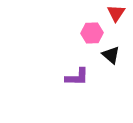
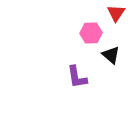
pink hexagon: moved 1 px left
purple L-shape: rotated 80 degrees clockwise
